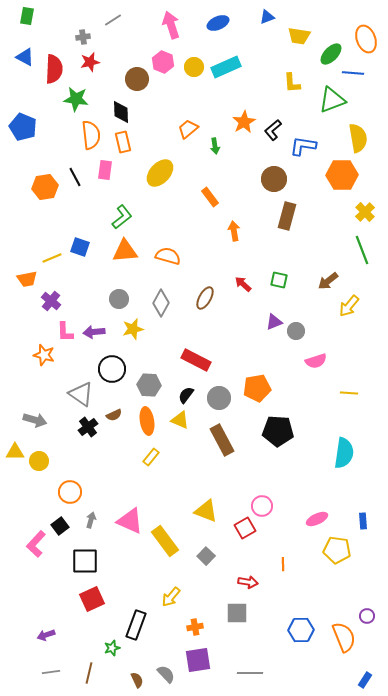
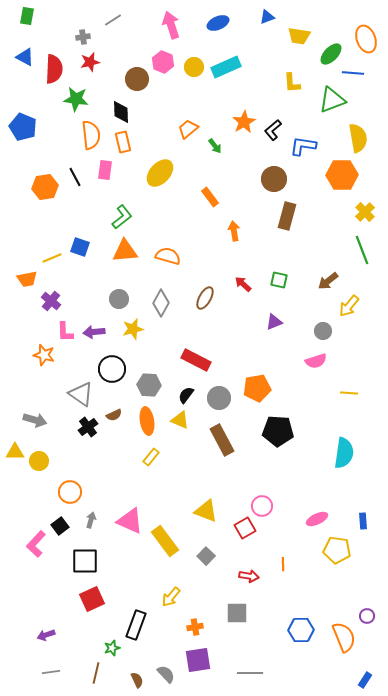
green arrow at (215, 146): rotated 28 degrees counterclockwise
gray circle at (296, 331): moved 27 px right
red arrow at (248, 582): moved 1 px right, 6 px up
brown line at (89, 673): moved 7 px right
